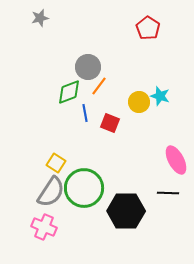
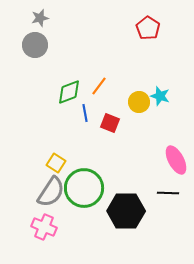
gray circle: moved 53 px left, 22 px up
